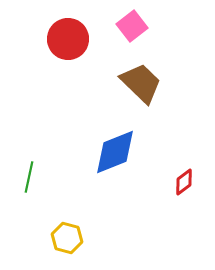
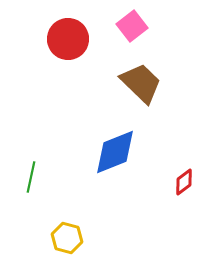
green line: moved 2 px right
